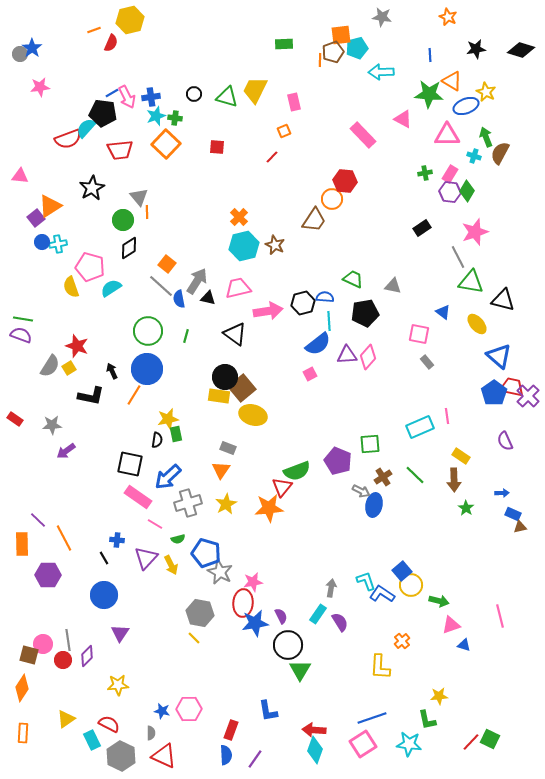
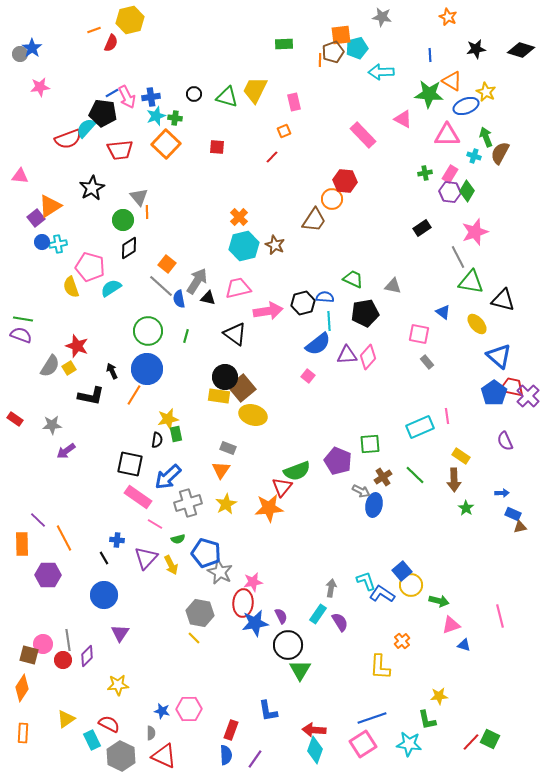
pink square at (310, 374): moved 2 px left, 2 px down; rotated 24 degrees counterclockwise
